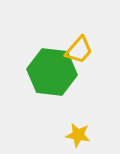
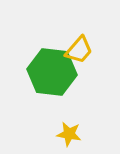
yellow star: moved 9 px left, 1 px up
